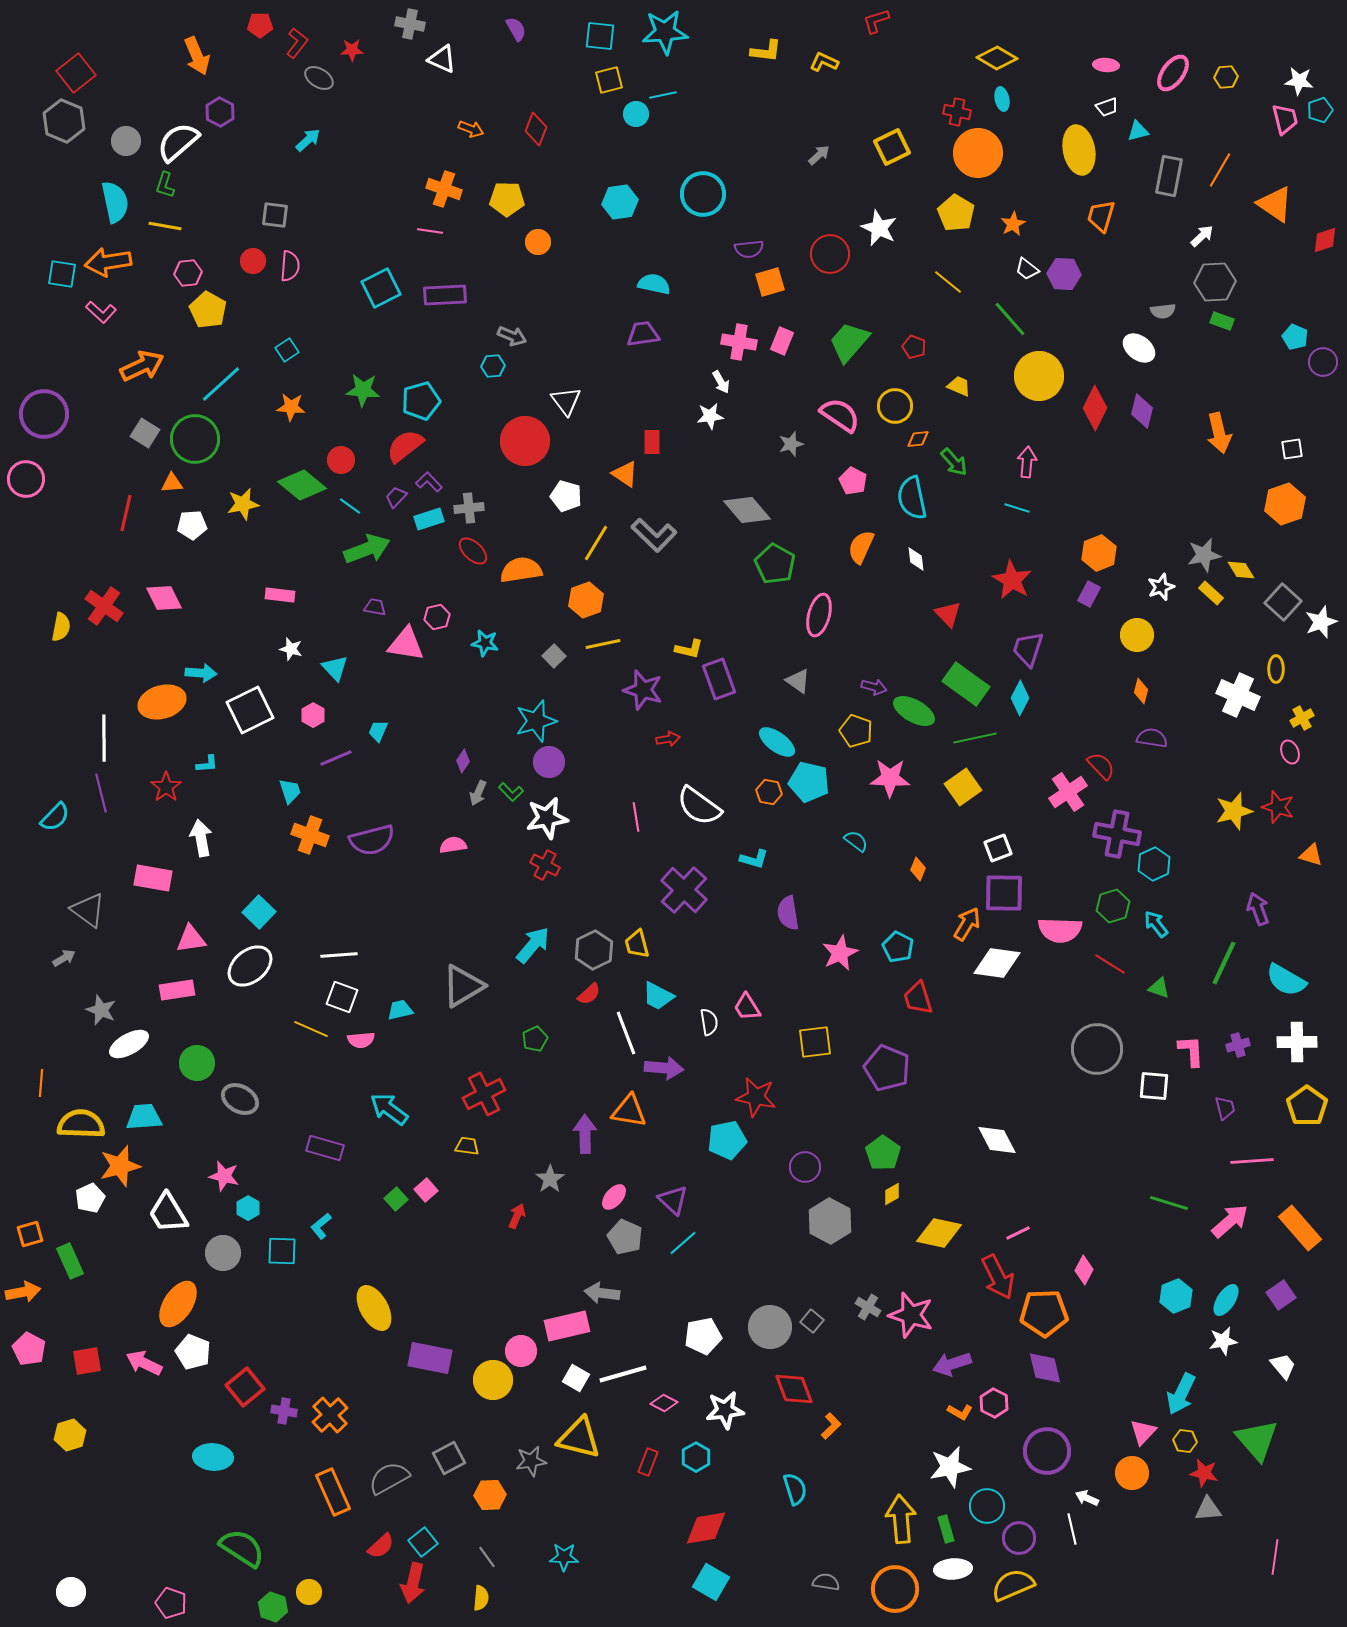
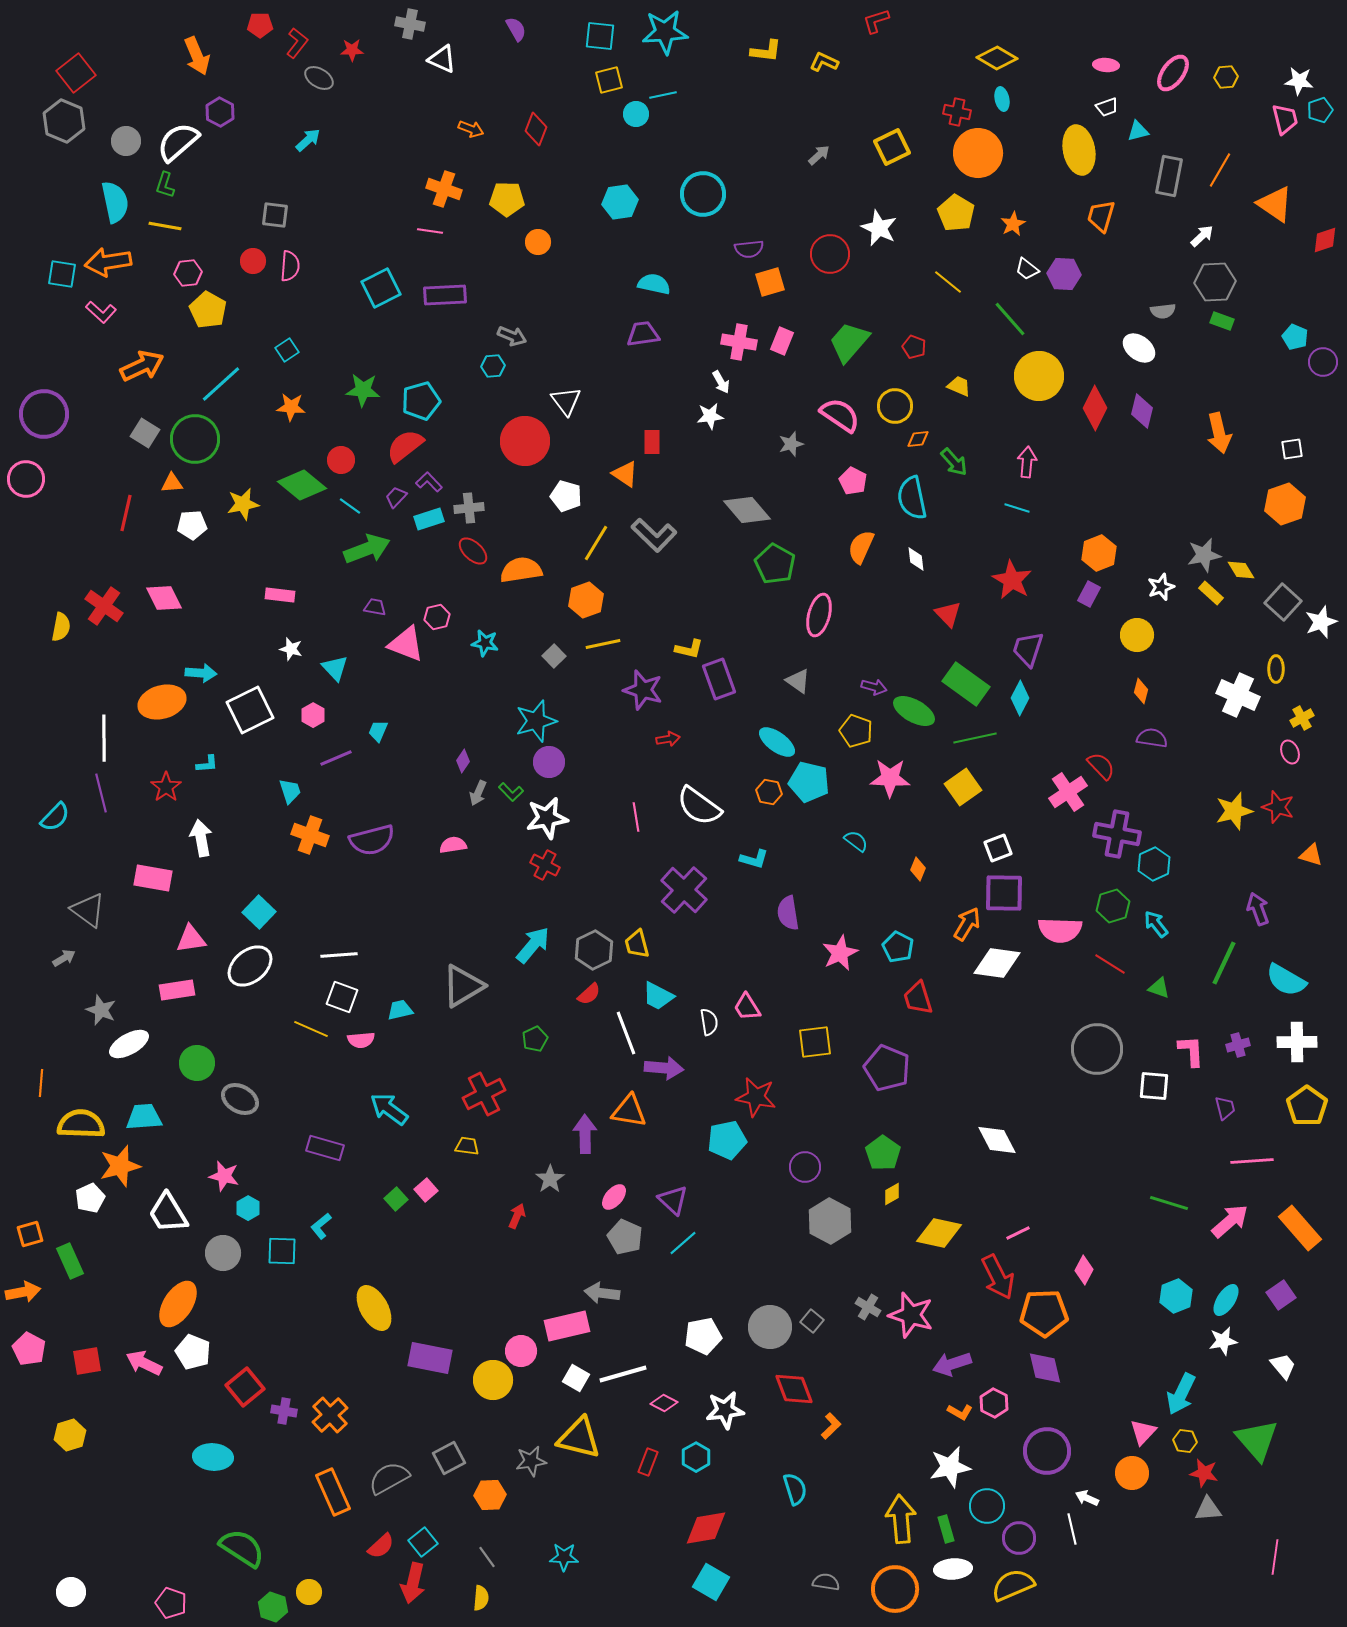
pink triangle at (406, 644): rotated 12 degrees clockwise
